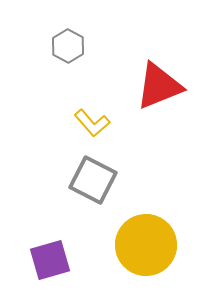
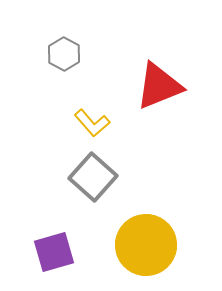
gray hexagon: moved 4 px left, 8 px down
gray square: moved 3 px up; rotated 15 degrees clockwise
purple square: moved 4 px right, 8 px up
